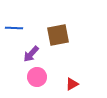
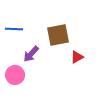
blue line: moved 1 px down
pink circle: moved 22 px left, 2 px up
red triangle: moved 5 px right, 27 px up
